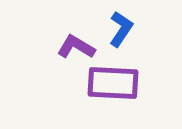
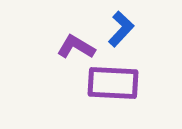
blue L-shape: rotated 9 degrees clockwise
